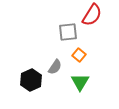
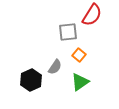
green triangle: rotated 24 degrees clockwise
